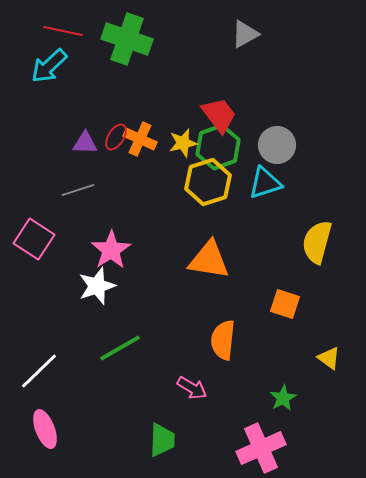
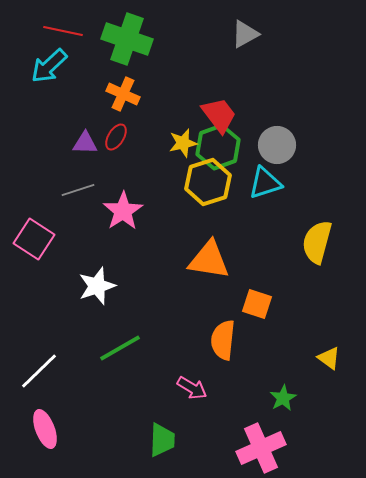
orange cross: moved 17 px left, 45 px up
pink star: moved 12 px right, 39 px up
orange square: moved 28 px left
